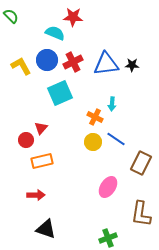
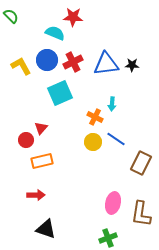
pink ellipse: moved 5 px right, 16 px down; rotated 20 degrees counterclockwise
